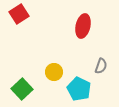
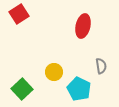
gray semicircle: rotated 28 degrees counterclockwise
